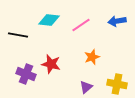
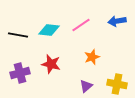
cyan diamond: moved 10 px down
purple cross: moved 6 px left, 1 px up; rotated 36 degrees counterclockwise
purple triangle: moved 1 px up
